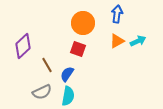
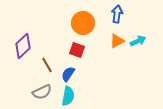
red square: moved 1 px left, 1 px down
blue semicircle: moved 1 px right
